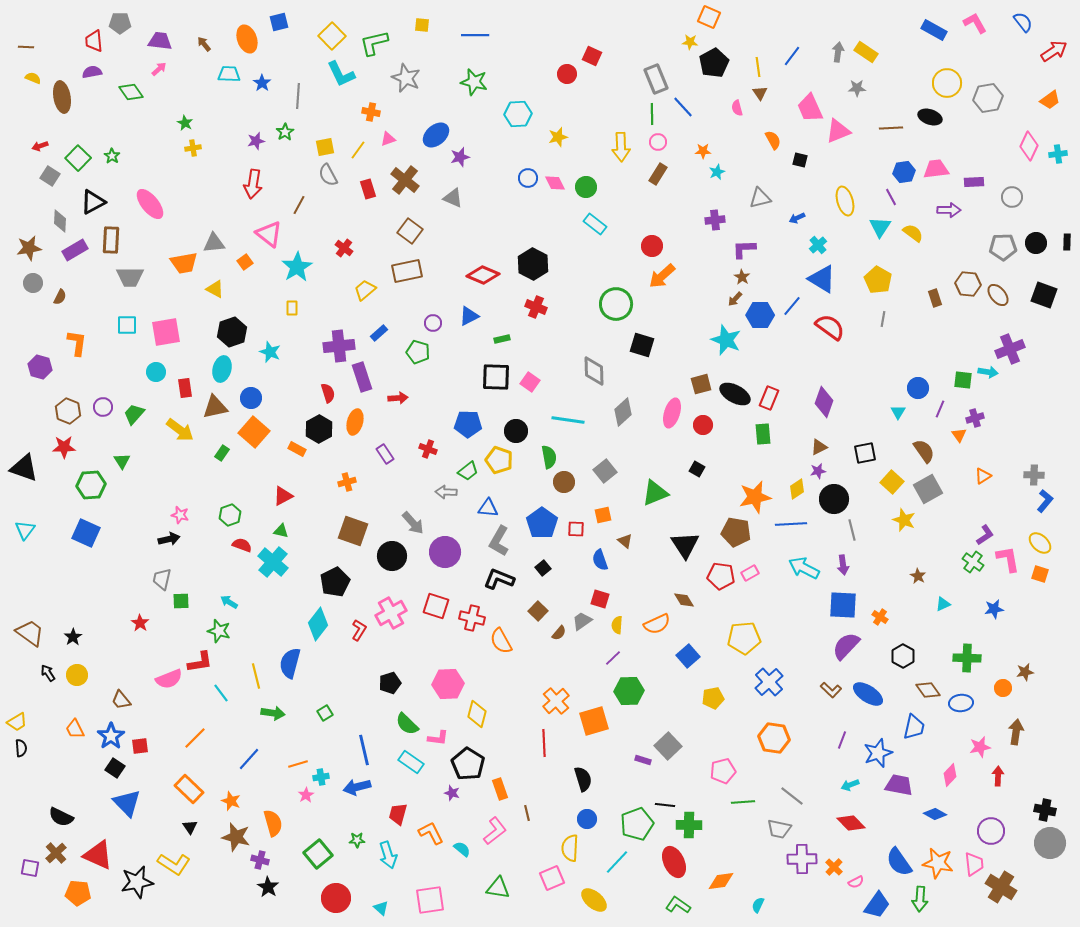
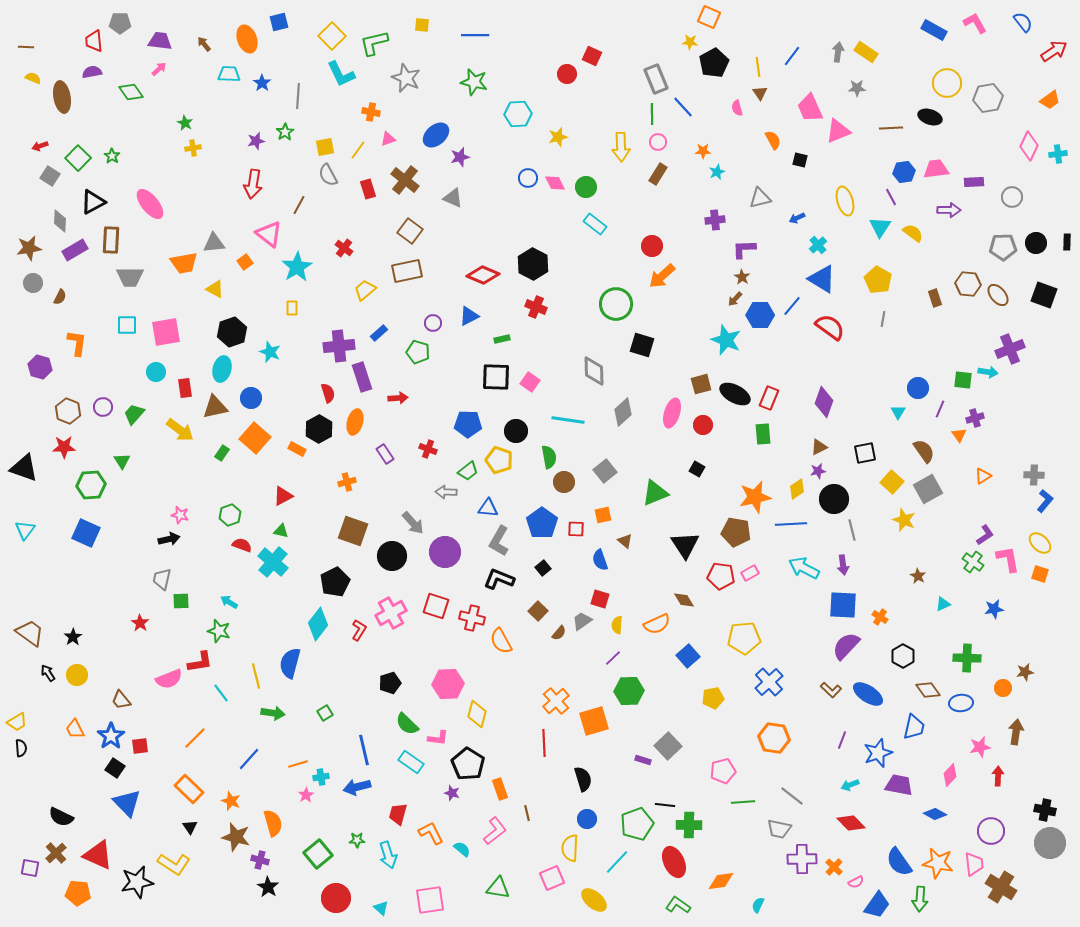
orange square at (254, 432): moved 1 px right, 6 px down
